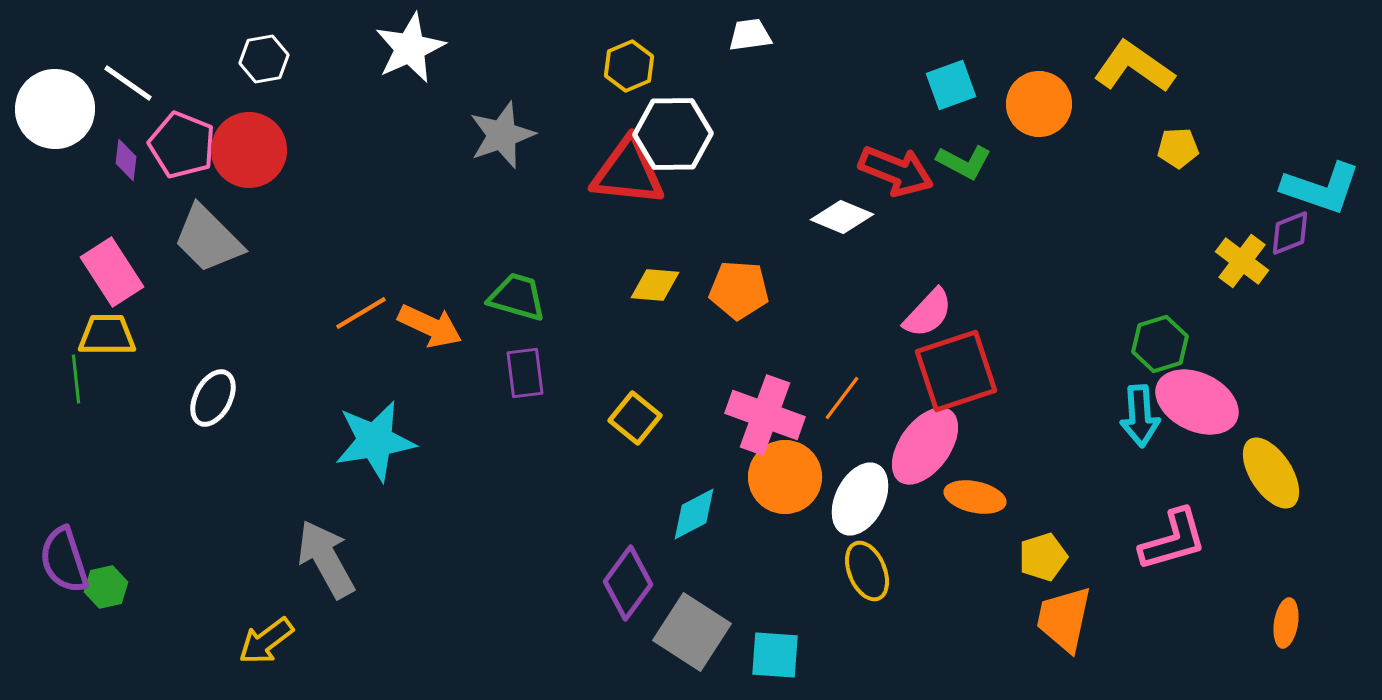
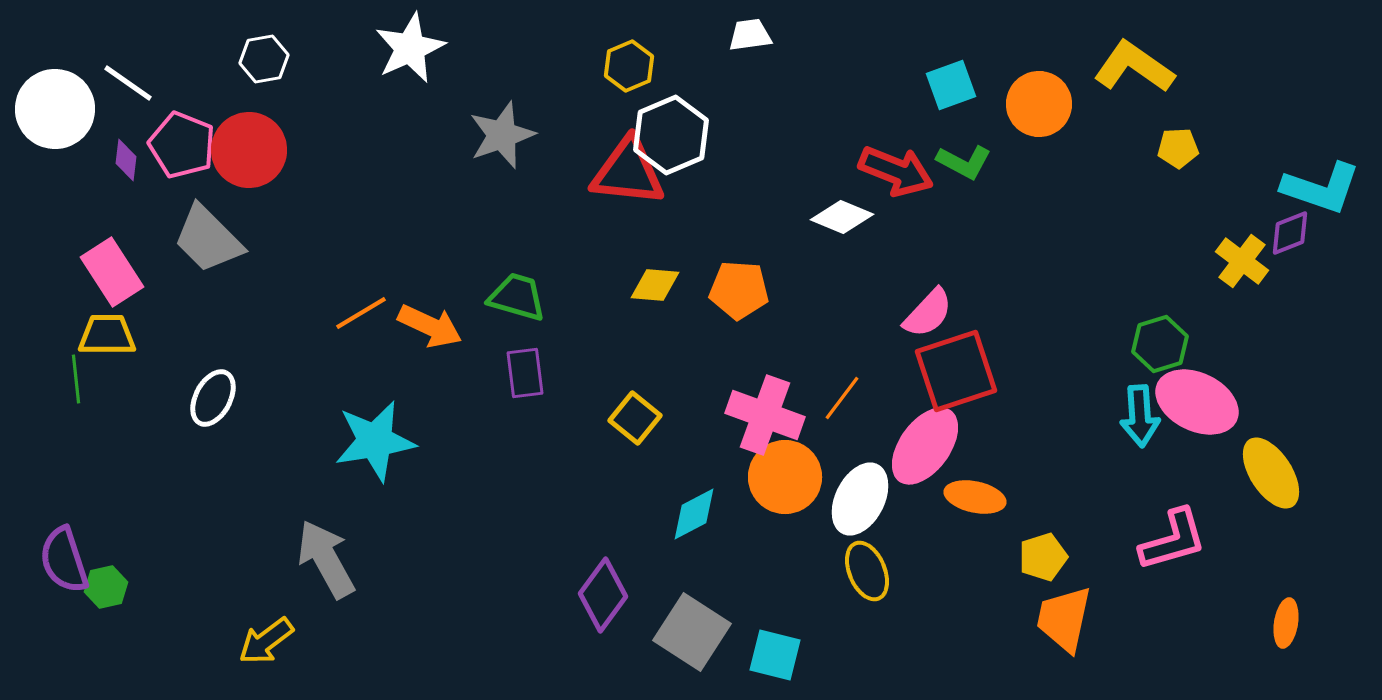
white hexagon at (673, 134): moved 2 px left, 1 px down; rotated 22 degrees counterclockwise
purple diamond at (628, 583): moved 25 px left, 12 px down
cyan square at (775, 655): rotated 10 degrees clockwise
